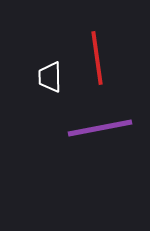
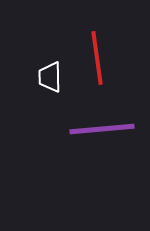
purple line: moved 2 px right, 1 px down; rotated 6 degrees clockwise
